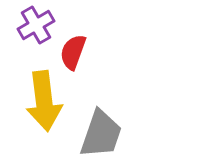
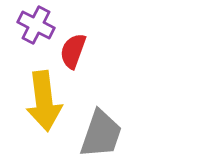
purple cross: rotated 33 degrees counterclockwise
red semicircle: moved 1 px up
